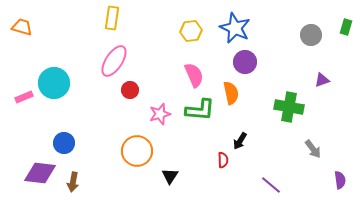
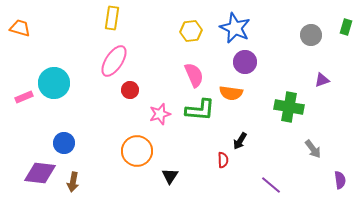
orange trapezoid: moved 2 px left, 1 px down
orange semicircle: rotated 110 degrees clockwise
